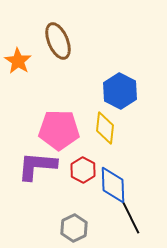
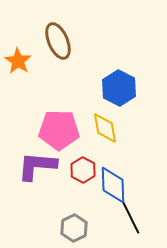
blue hexagon: moved 1 px left, 3 px up
yellow diamond: rotated 16 degrees counterclockwise
